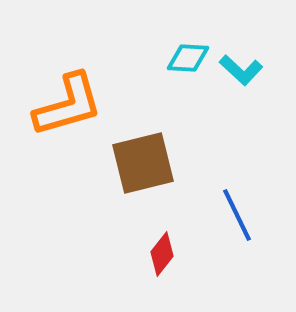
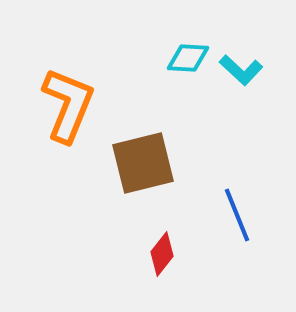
orange L-shape: rotated 52 degrees counterclockwise
blue line: rotated 4 degrees clockwise
